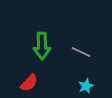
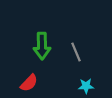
gray line: moved 5 px left; rotated 42 degrees clockwise
cyan star: rotated 21 degrees clockwise
